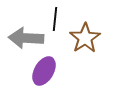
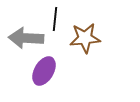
brown star: rotated 28 degrees clockwise
